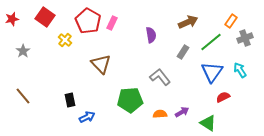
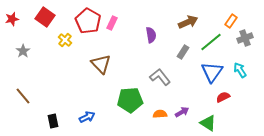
black rectangle: moved 17 px left, 21 px down
